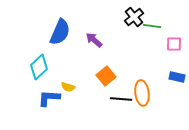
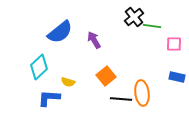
blue semicircle: rotated 28 degrees clockwise
purple arrow: rotated 18 degrees clockwise
yellow semicircle: moved 5 px up
